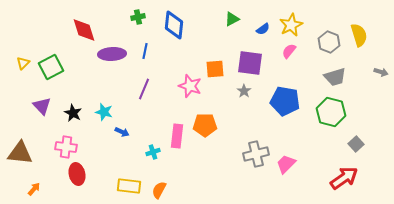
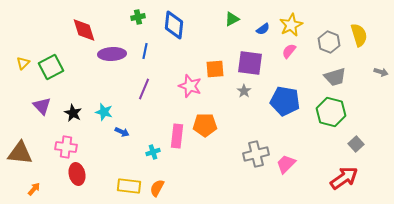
orange semicircle: moved 2 px left, 2 px up
